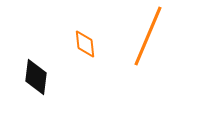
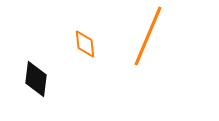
black diamond: moved 2 px down
